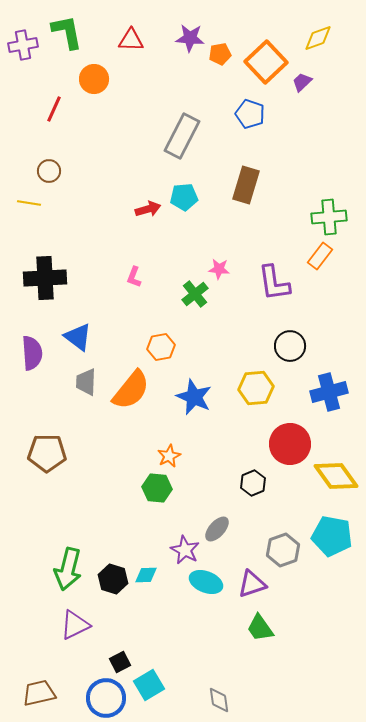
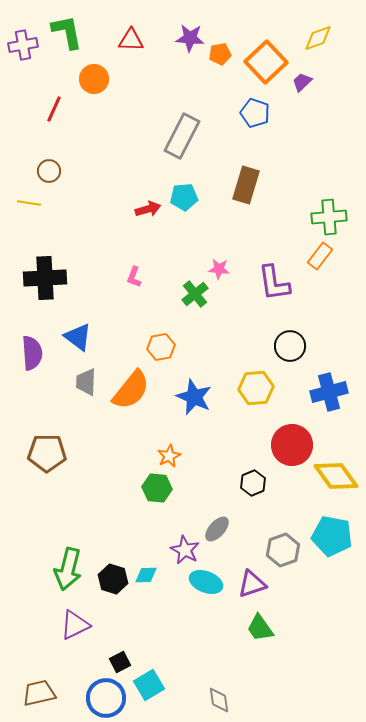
blue pentagon at (250, 114): moved 5 px right, 1 px up
red circle at (290, 444): moved 2 px right, 1 px down
